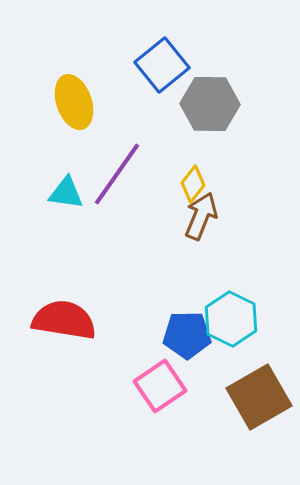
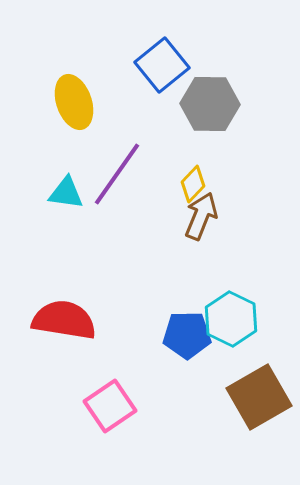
yellow diamond: rotated 6 degrees clockwise
pink square: moved 50 px left, 20 px down
